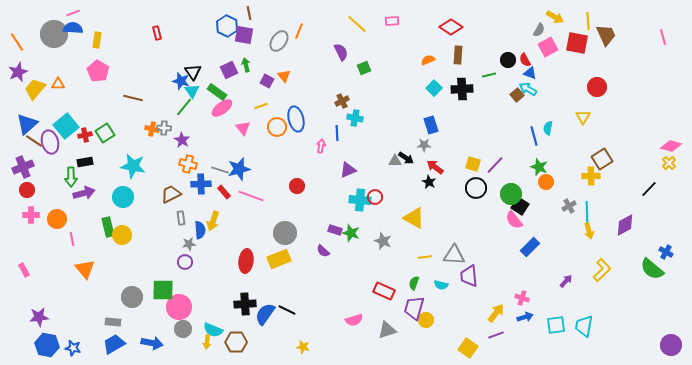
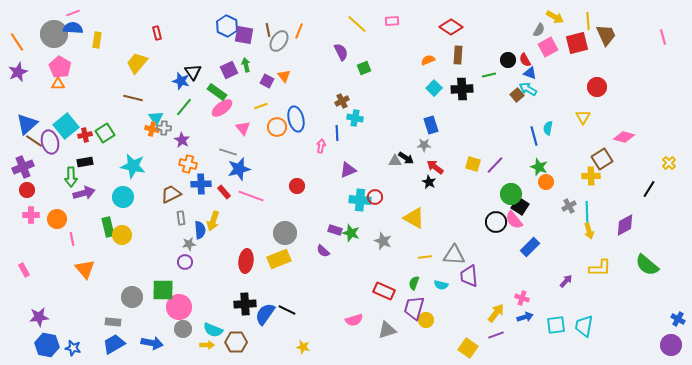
brown line at (249, 13): moved 19 px right, 17 px down
red square at (577, 43): rotated 25 degrees counterclockwise
pink pentagon at (98, 71): moved 38 px left, 4 px up
yellow trapezoid at (35, 89): moved 102 px right, 26 px up
cyan triangle at (192, 91): moved 36 px left, 27 px down
pink diamond at (671, 146): moved 47 px left, 9 px up
gray line at (220, 170): moved 8 px right, 18 px up
black circle at (476, 188): moved 20 px right, 34 px down
black line at (649, 189): rotated 12 degrees counterclockwise
blue cross at (666, 252): moved 12 px right, 67 px down
green semicircle at (652, 269): moved 5 px left, 4 px up
yellow L-shape at (602, 270): moved 2 px left, 2 px up; rotated 45 degrees clockwise
yellow arrow at (207, 342): moved 3 px down; rotated 96 degrees counterclockwise
